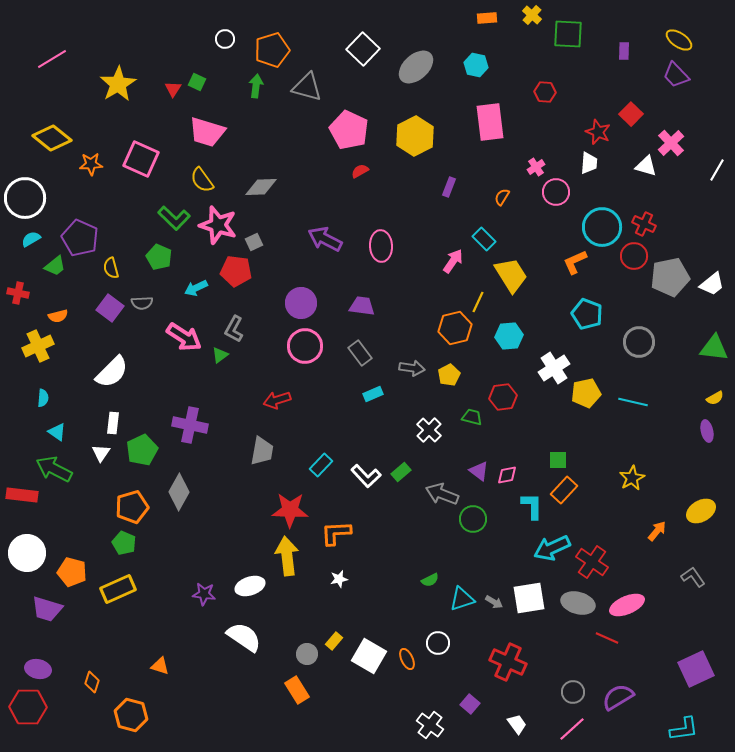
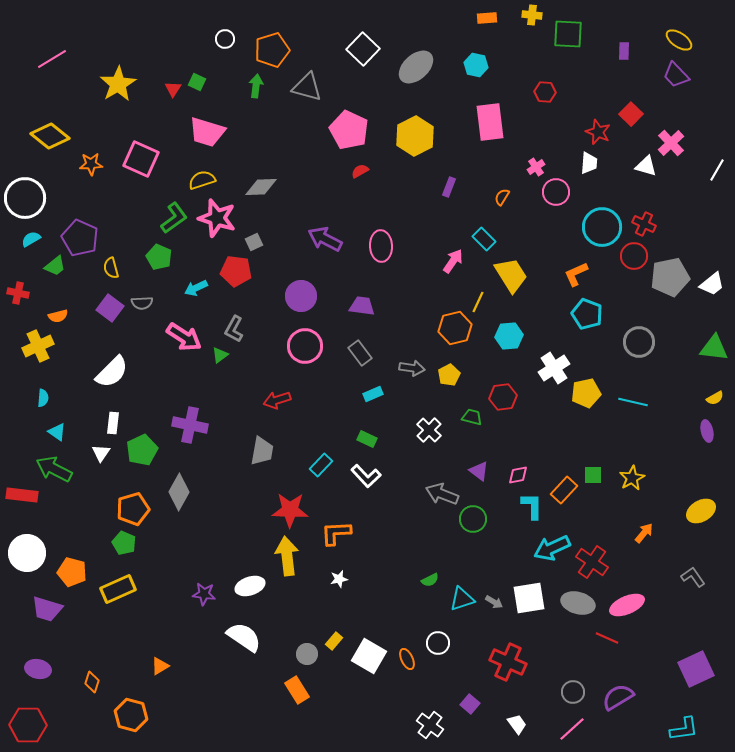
yellow cross at (532, 15): rotated 36 degrees counterclockwise
yellow diamond at (52, 138): moved 2 px left, 2 px up
yellow semicircle at (202, 180): rotated 108 degrees clockwise
green L-shape at (174, 218): rotated 80 degrees counterclockwise
pink star at (218, 225): moved 1 px left, 7 px up
orange L-shape at (575, 262): moved 1 px right, 12 px down
purple circle at (301, 303): moved 7 px up
green square at (558, 460): moved 35 px right, 15 px down
green rectangle at (401, 472): moved 34 px left, 33 px up; rotated 66 degrees clockwise
pink diamond at (507, 475): moved 11 px right
orange pentagon at (132, 507): moved 1 px right, 2 px down
orange arrow at (657, 531): moved 13 px left, 2 px down
orange triangle at (160, 666): rotated 48 degrees counterclockwise
red hexagon at (28, 707): moved 18 px down
